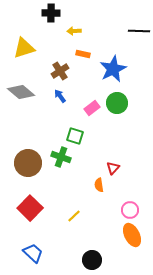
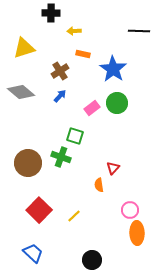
blue star: rotated 12 degrees counterclockwise
blue arrow: rotated 80 degrees clockwise
red square: moved 9 px right, 2 px down
orange ellipse: moved 5 px right, 2 px up; rotated 25 degrees clockwise
